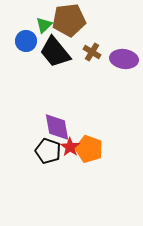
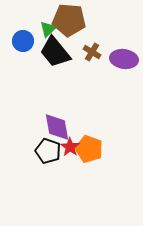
brown pentagon: rotated 12 degrees clockwise
green triangle: moved 4 px right, 4 px down
blue circle: moved 3 px left
